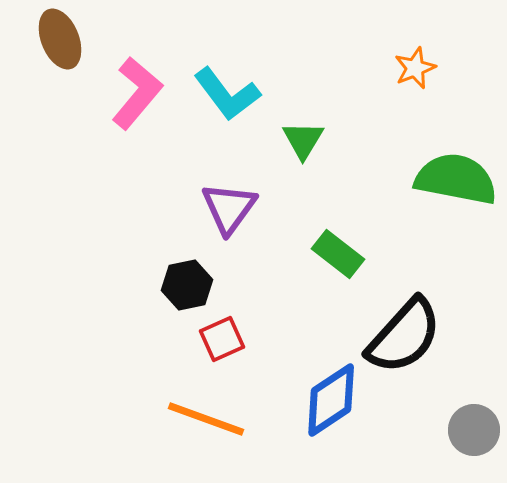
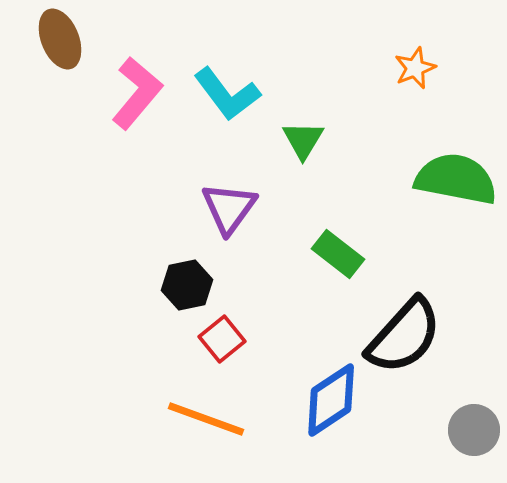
red square: rotated 15 degrees counterclockwise
